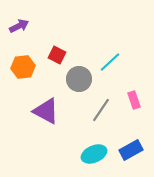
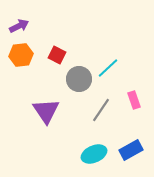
cyan line: moved 2 px left, 6 px down
orange hexagon: moved 2 px left, 12 px up
purple triangle: rotated 28 degrees clockwise
